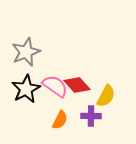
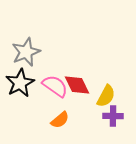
red diamond: rotated 16 degrees clockwise
black star: moved 6 px left, 6 px up
purple cross: moved 22 px right
orange semicircle: rotated 24 degrees clockwise
